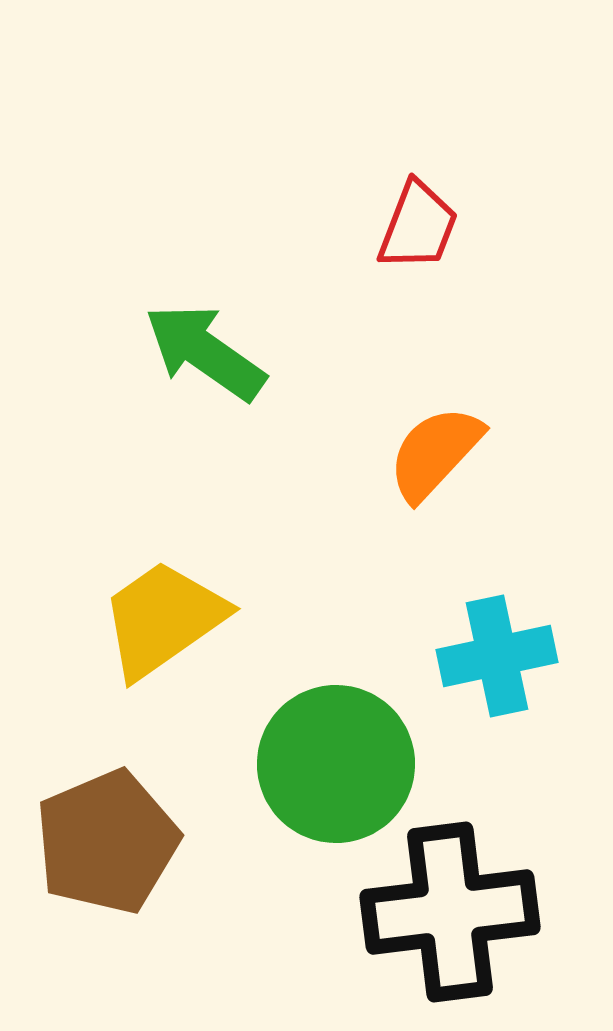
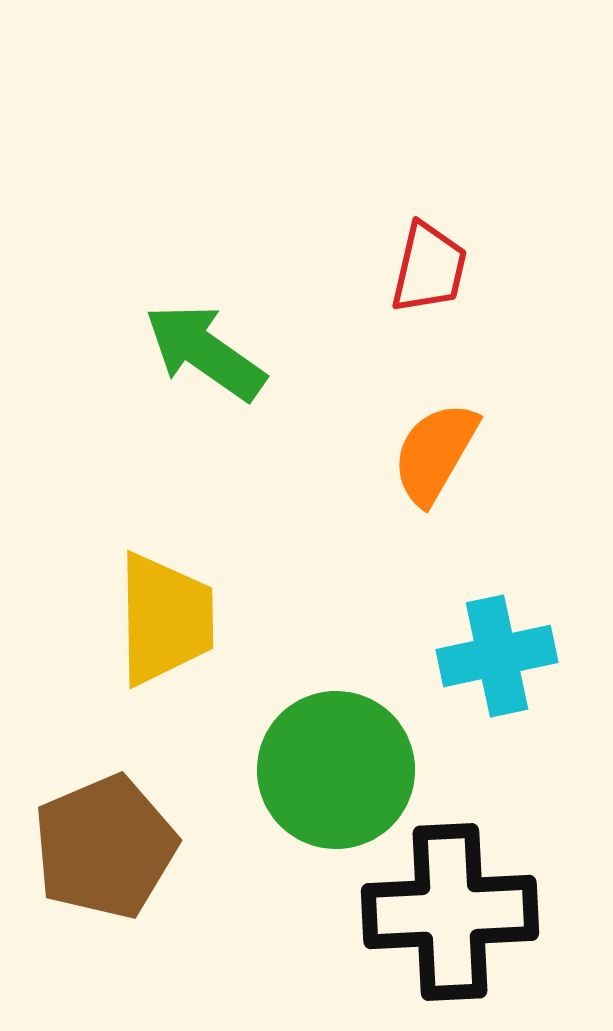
red trapezoid: moved 11 px right, 42 px down; rotated 8 degrees counterclockwise
orange semicircle: rotated 13 degrees counterclockwise
yellow trapezoid: moved 2 px right; rotated 124 degrees clockwise
green circle: moved 6 px down
brown pentagon: moved 2 px left, 5 px down
black cross: rotated 4 degrees clockwise
